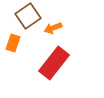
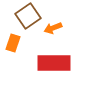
red rectangle: rotated 52 degrees clockwise
